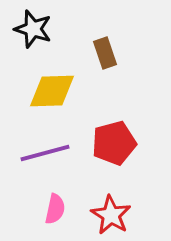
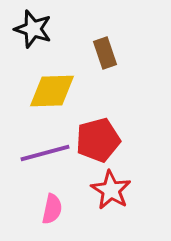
red pentagon: moved 16 px left, 3 px up
pink semicircle: moved 3 px left
red star: moved 25 px up
